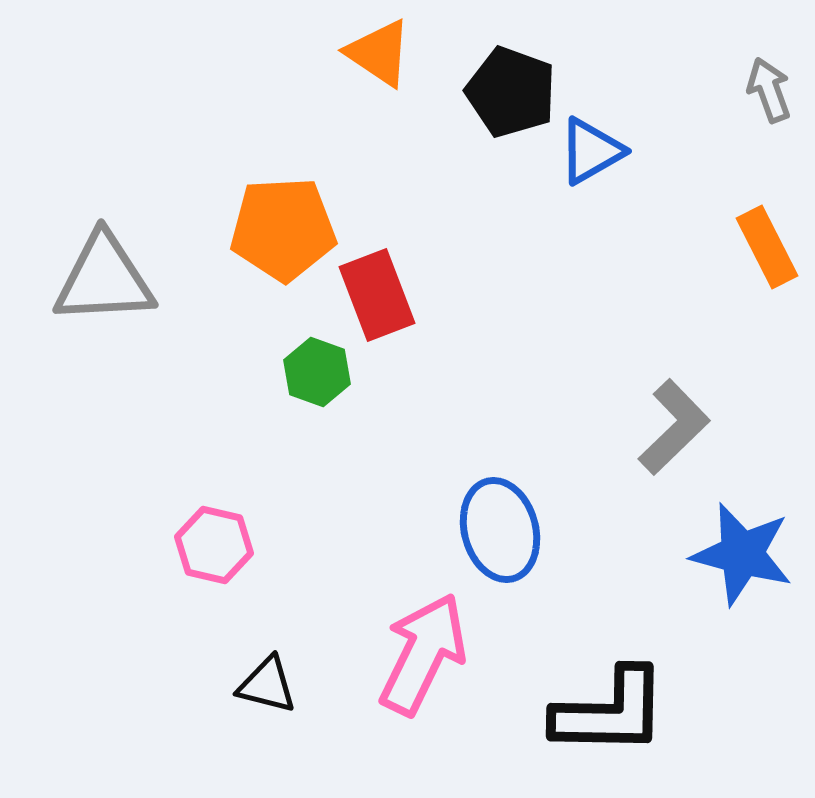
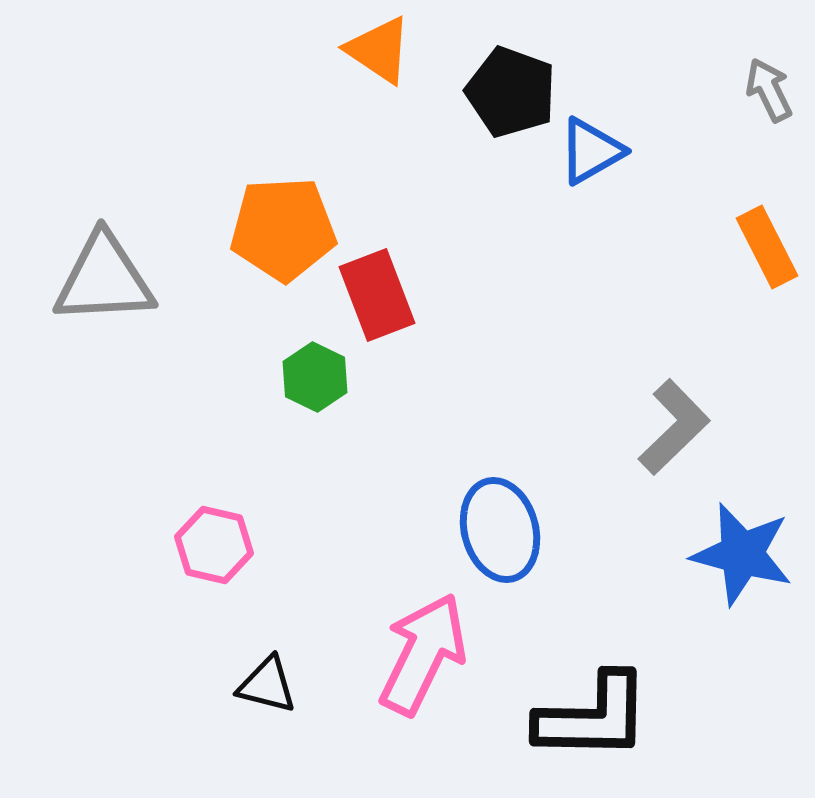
orange triangle: moved 3 px up
gray arrow: rotated 6 degrees counterclockwise
green hexagon: moved 2 px left, 5 px down; rotated 6 degrees clockwise
black L-shape: moved 17 px left, 5 px down
